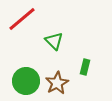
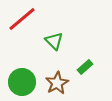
green rectangle: rotated 35 degrees clockwise
green circle: moved 4 px left, 1 px down
